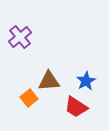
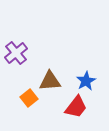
purple cross: moved 4 px left, 16 px down
brown triangle: moved 1 px right
red trapezoid: rotated 85 degrees counterclockwise
